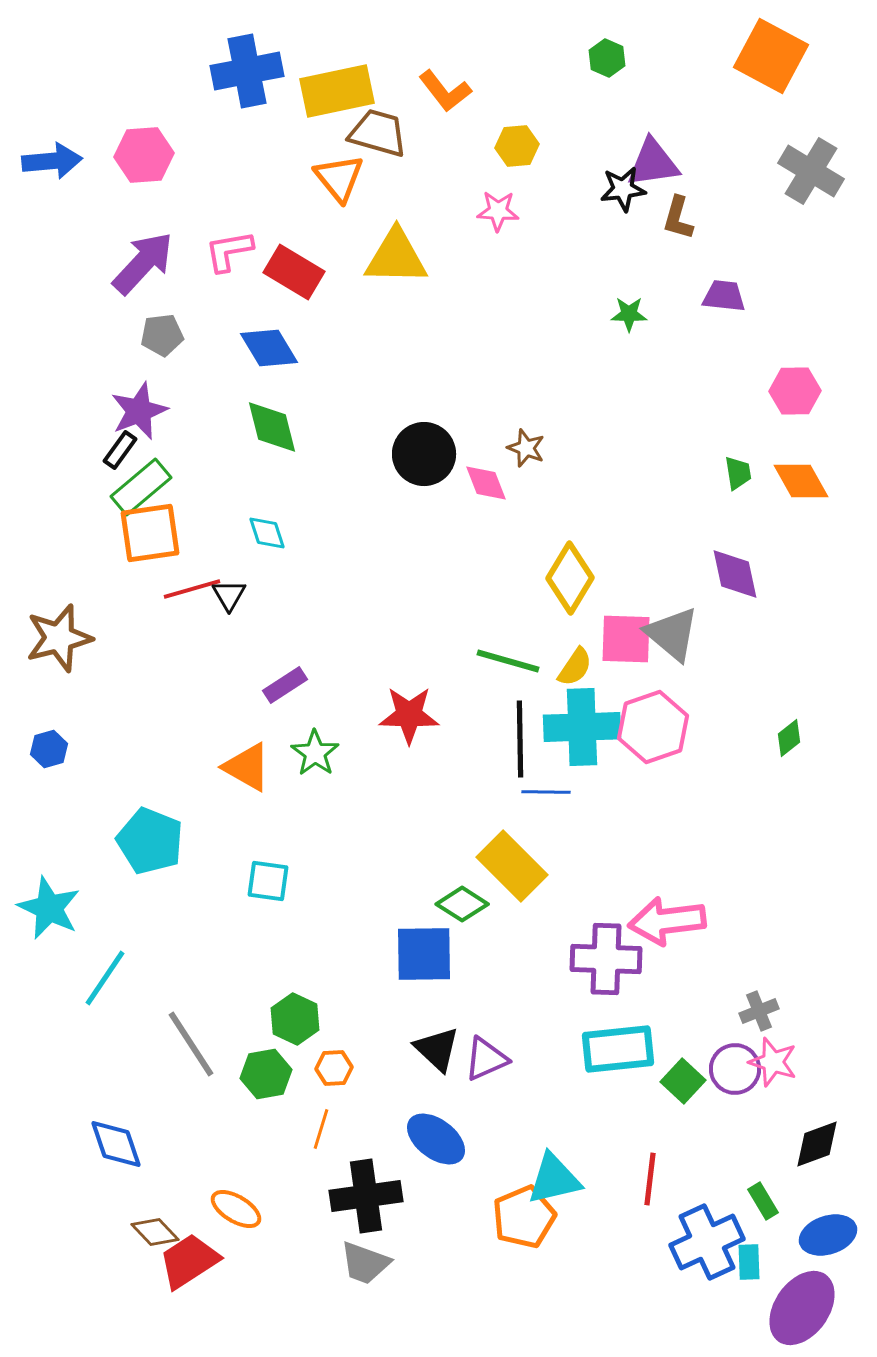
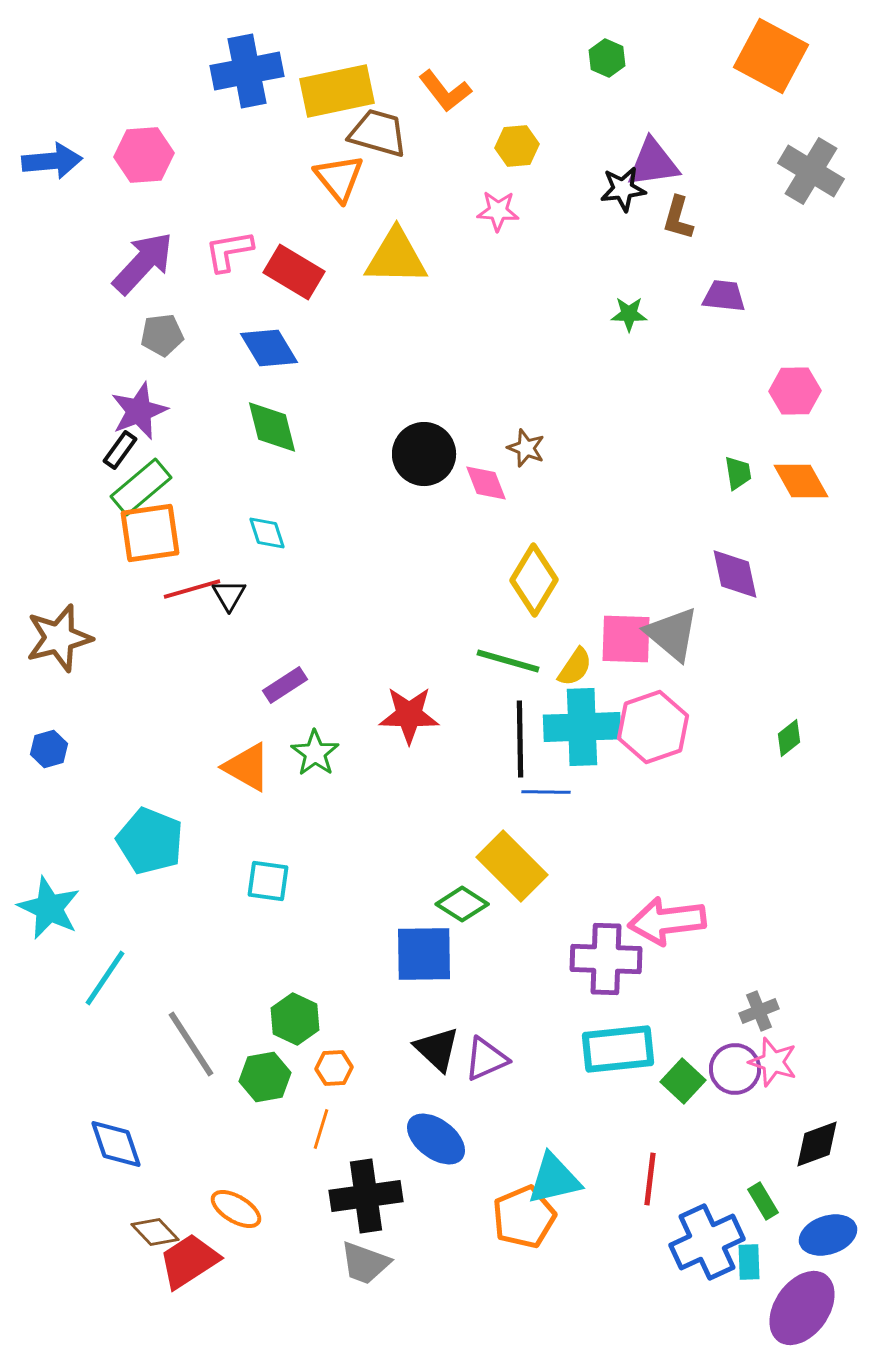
yellow diamond at (570, 578): moved 36 px left, 2 px down
green hexagon at (266, 1074): moved 1 px left, 3 px down
